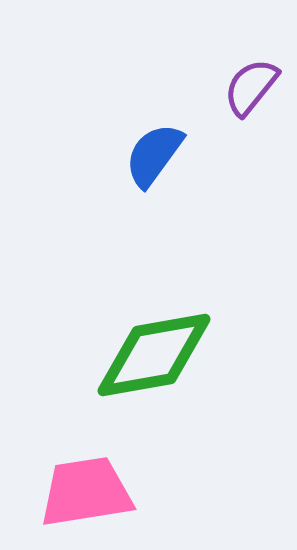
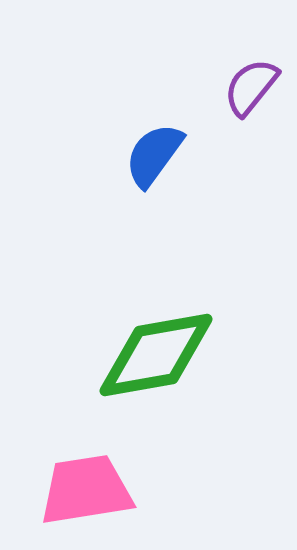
green diamond: moved 2 px right
pink trapezoid: moved 2 px up
